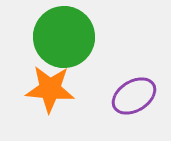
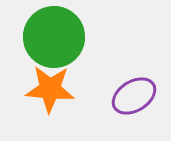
green circle: moved 10 px left
